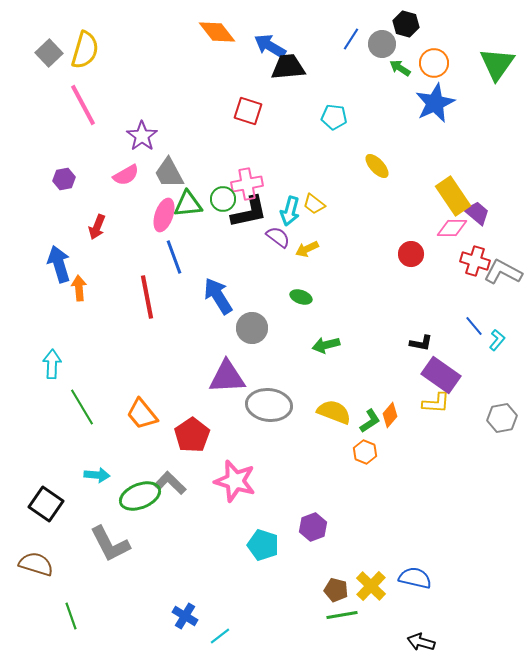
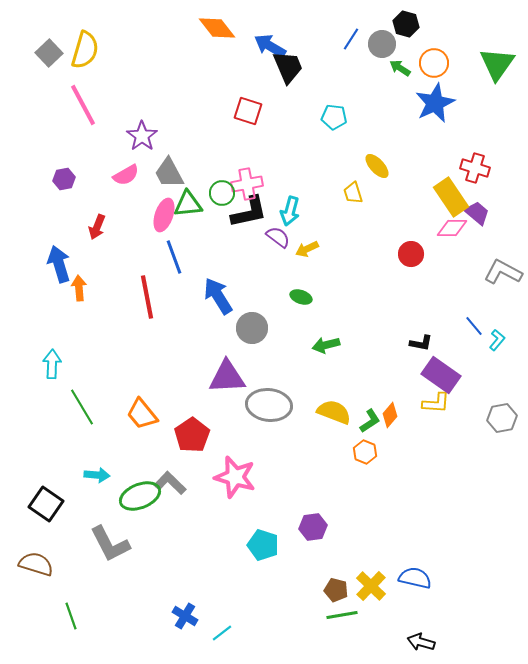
orange diamond at (217, 32): moved 4 px up
black trapezoid at (288, 67): rotated 72 degrees clockwise
yellow rectangle at (453, 196): moved 2 px left, 1 px down
green circle at (223, 199): moved 1 px left, 6 px up
yellow trapezoid at (314, 204): moved 39 px right, 11 px up; rotated 35 degrees clockwise
red cross at (475, 261): moved 93 px up
pink star at (235, 481): moved 4 px up
purple hexagon at (313, 527): rotated 12 degrees clockwise
cyan line at (220, 636): moved 2 px right, 3 px up
